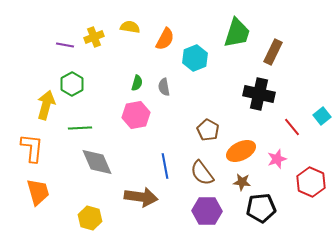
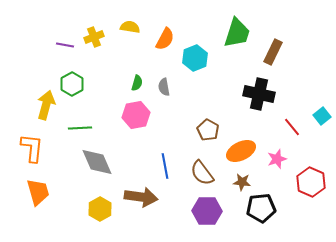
yellow hexagon: moved 10 px right, 9 px up; rotated 15 degrees clockwise
